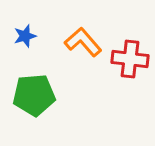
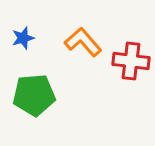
blue star: moved 2 px left, 2 px down
red cross: moved 1 px right, 2 px down
